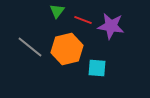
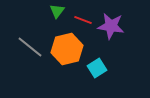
cyan square: rotated 36 degrees counterclockwise
